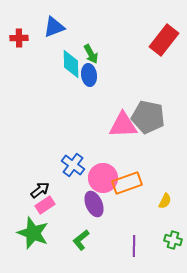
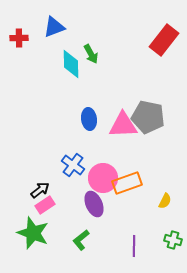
blue ellipse: moved 44 px down
